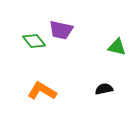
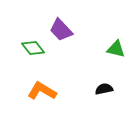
purple trapezoid: rotated 35 degrees clockwise
green diamond: moved 1 px left, 7 px down
green triangle: moved 1 px left, 2 px down
